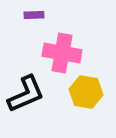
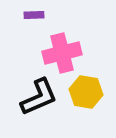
pink cross: rotated 24 degrees counterclockwise
black L-shape: moved 13 px right, 3 px down
